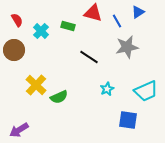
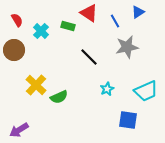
red triangle: moved 4 px left; rotated 18 degrees clockwise
blue line: moved 2 px left
black line: rotated 12 degrees clockwise
